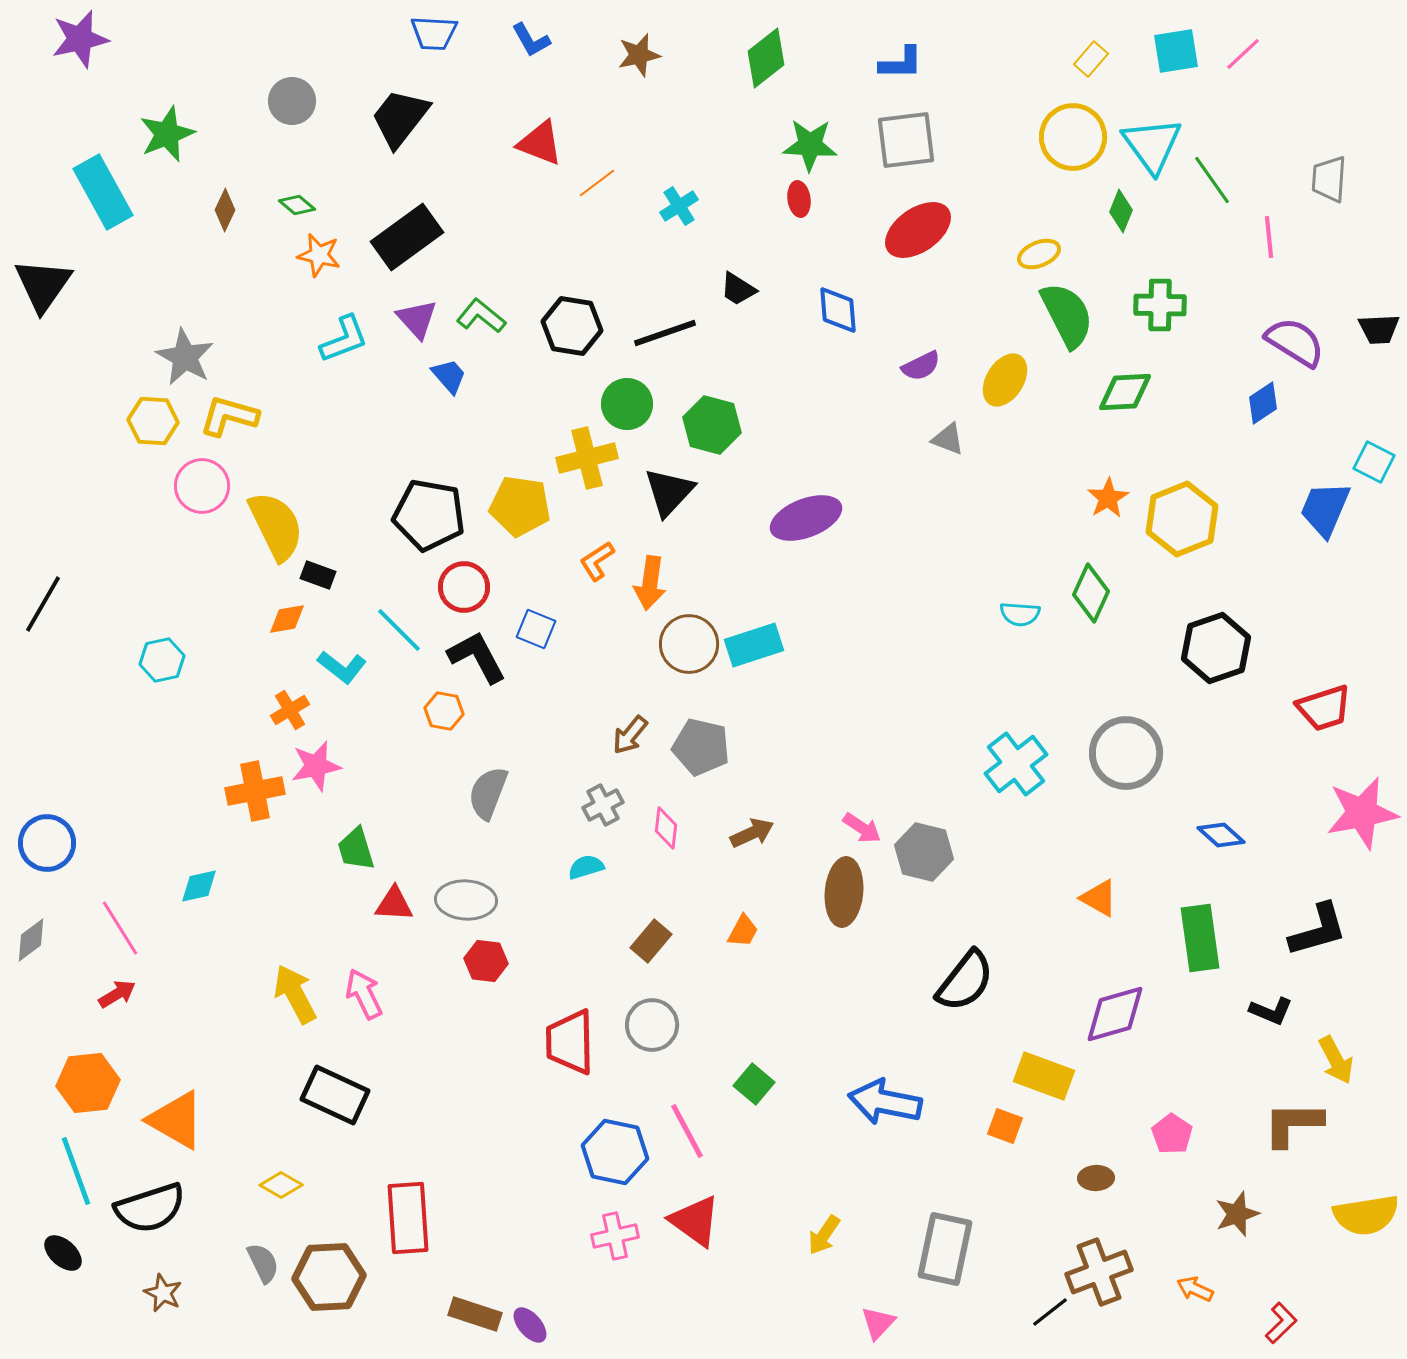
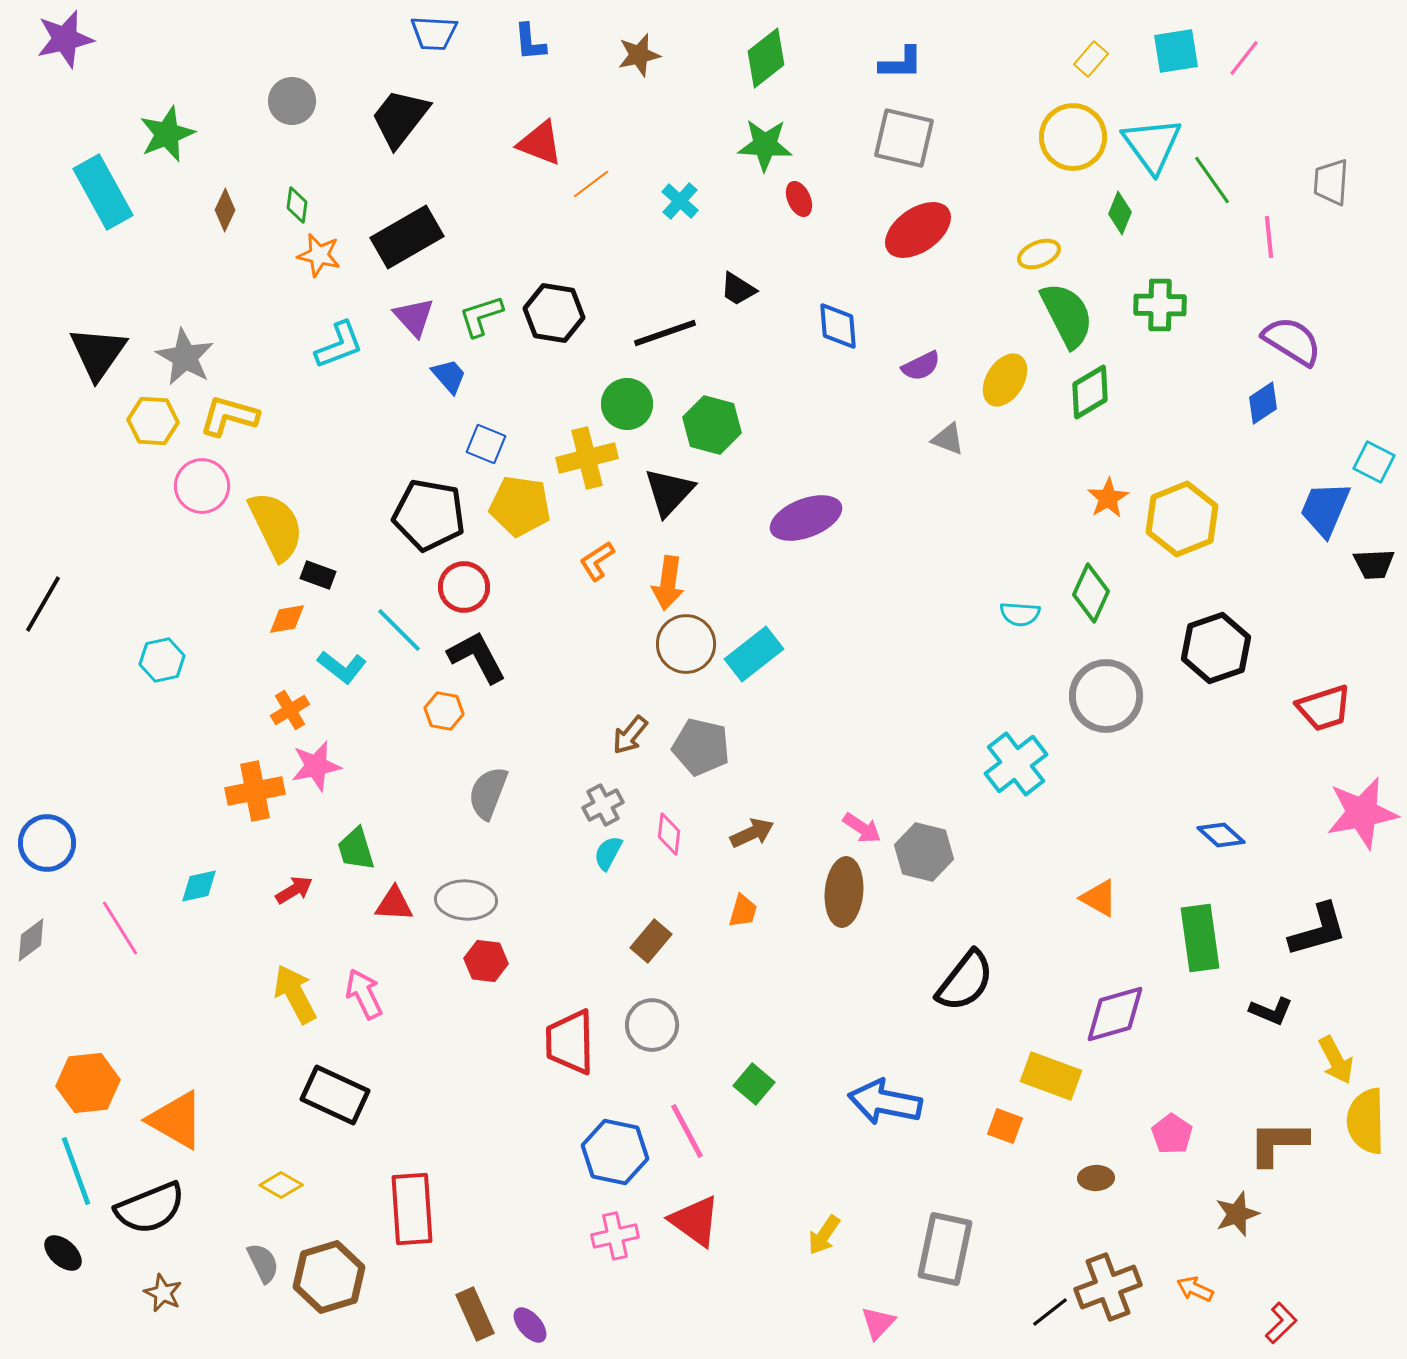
purple star at (80, 39): moved 15 px left
blue L-shape at (531, 40): moved 1 px left, 2 px down; rotated 24 degrees clockwise
pink line at (1243, 54): moved 1 px right, 4 px down; rotated 9 degrees counterclockwise
gray square at (906, 140): moved 2 px left, 2 px up; rotated 20 degrees clockwise
green star at (810, 145): moved 45 px left
gray trapezoid at (1329, 179): moved 2 px right, 3 px down
orange line at (597, 183): moved 6 px left, 1 px down
red ellipse at (799, 199): rotated 16 degrees counterclockwise
green diamond at (297, 205): rotated 57 degrees clockwise
cyan cross at (679, 206): moved 1 px right, 5 px up; rotated 15 degrees counterclockwise
green diamond at (1121, 211): moved 1 px left, 2 px down
black rectangle at (407, 237): rotated 6 degrees clockwise
black triangle at (43, 285): moved 55 px right, 68 px down
blue diamond at (838, 310): moved 16 px down
green L-shape at (481, 316): rotated 57 degrees counterclockwise
purple triangle at (417, 319): moved 3 px left, 2 px up
black hexagon at (572, 326): moved 18 px left, 13 px up
black trapezoid at (1379, 329): moved 5 px left, 235 px down
cyan L-shape at (344, 339): moved 5 px left, 6 px down
purple semicircle at (1295, 342): moved 3 px left, 1 px up
green diamond at (1125, 392): moved 35 px left; rotated 28 degrees counterclockwise
orange arrow at (650, 583): moved 18 px right
blue square at (536, 629): moved 50 px left, 185 px up
brown circle at (689, 644): moved 3 px left
cyan rectangle at (754, 645): moved 9 px down; rotated 20 degrees counterclockwise
gray circle at (1126, 753): moved 20 px left, 57 px up
pink diamond at (666, 828): moved 3 px right, 6 px down
cyan semicircle at (586, 867): moved 22 px right, 14 px up; rotated 45 degrees counterclockwise
orange trapezoid at (743, 931): moved 20 px up; rotated 12 degrees counterclockwise
red arrow at (117, 994): moved 177 px right, 104 px up
yellow rectangle at (1044, 1076): moved 7 px right
brown L-shape at (1293, 1124): moved 15 px left, 19 px down
black semicircle at (150, 1208): rotated 4 degrees counterclockwise
yellow semicircle at (1366, 1215): moved 94 px up; rotated 98 degrees clockwise
red rectangle at (408, 1218): moved 4 px right, 9 px up
brown cross at (1099, 1272): moved 9 px right, 15 px down
brown hexagon at (329, 1277): rotated 14 degrees counterclockwise
brown rectangle at (475, 1314): rotated 48 degrees clockwise
